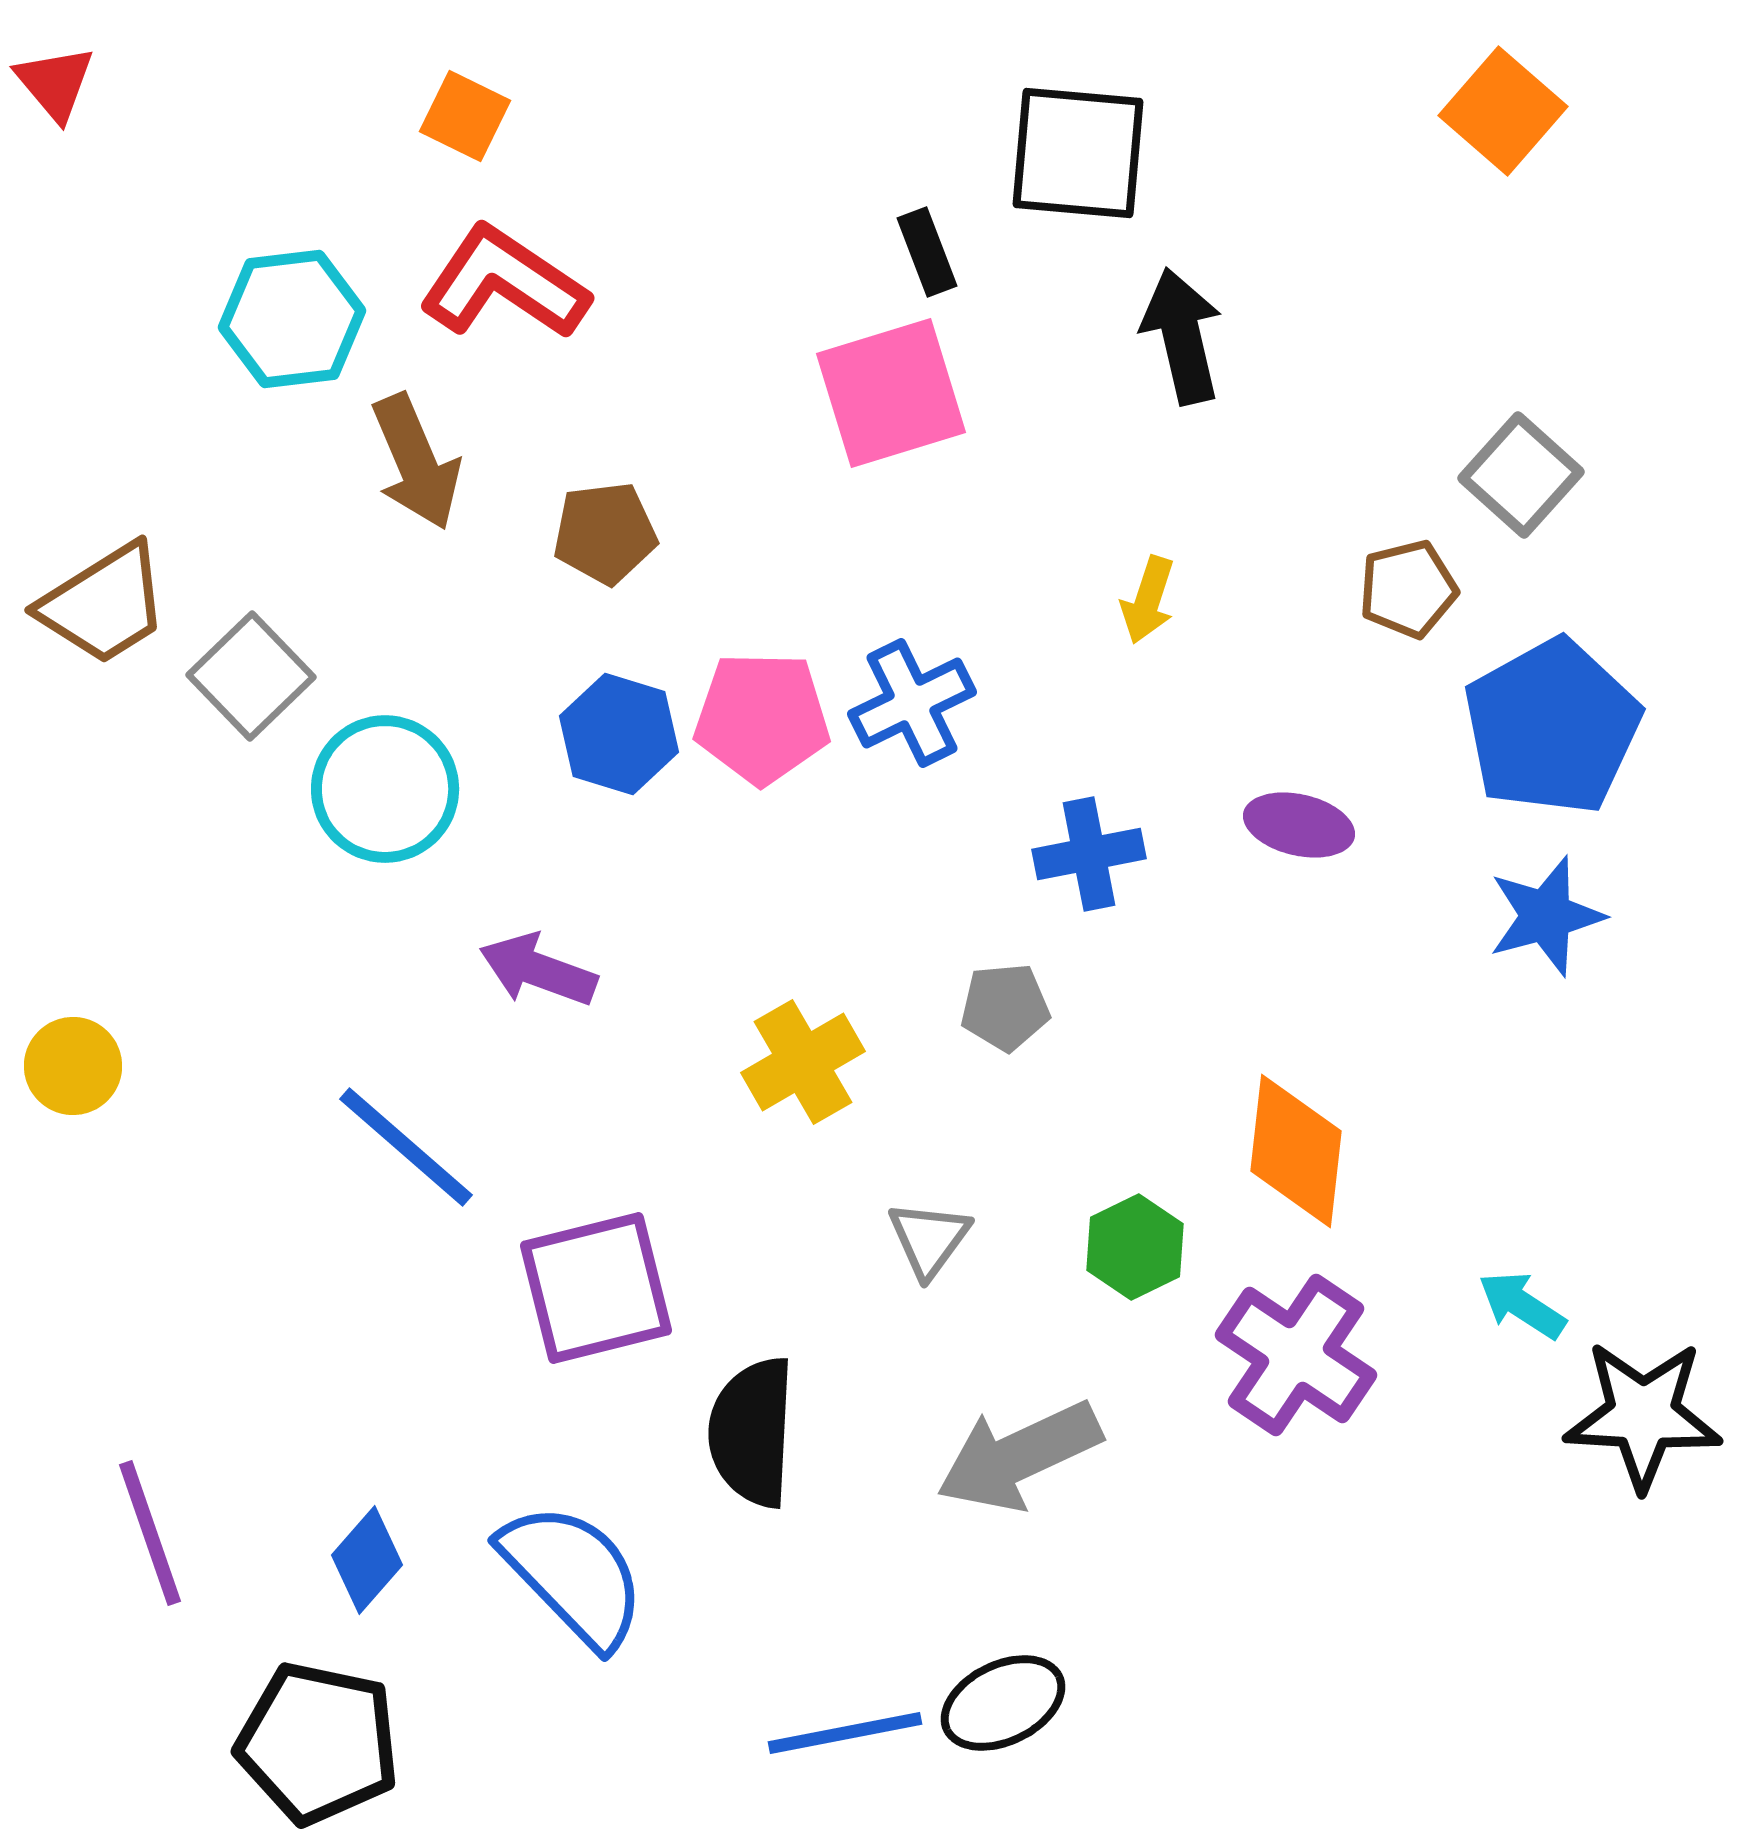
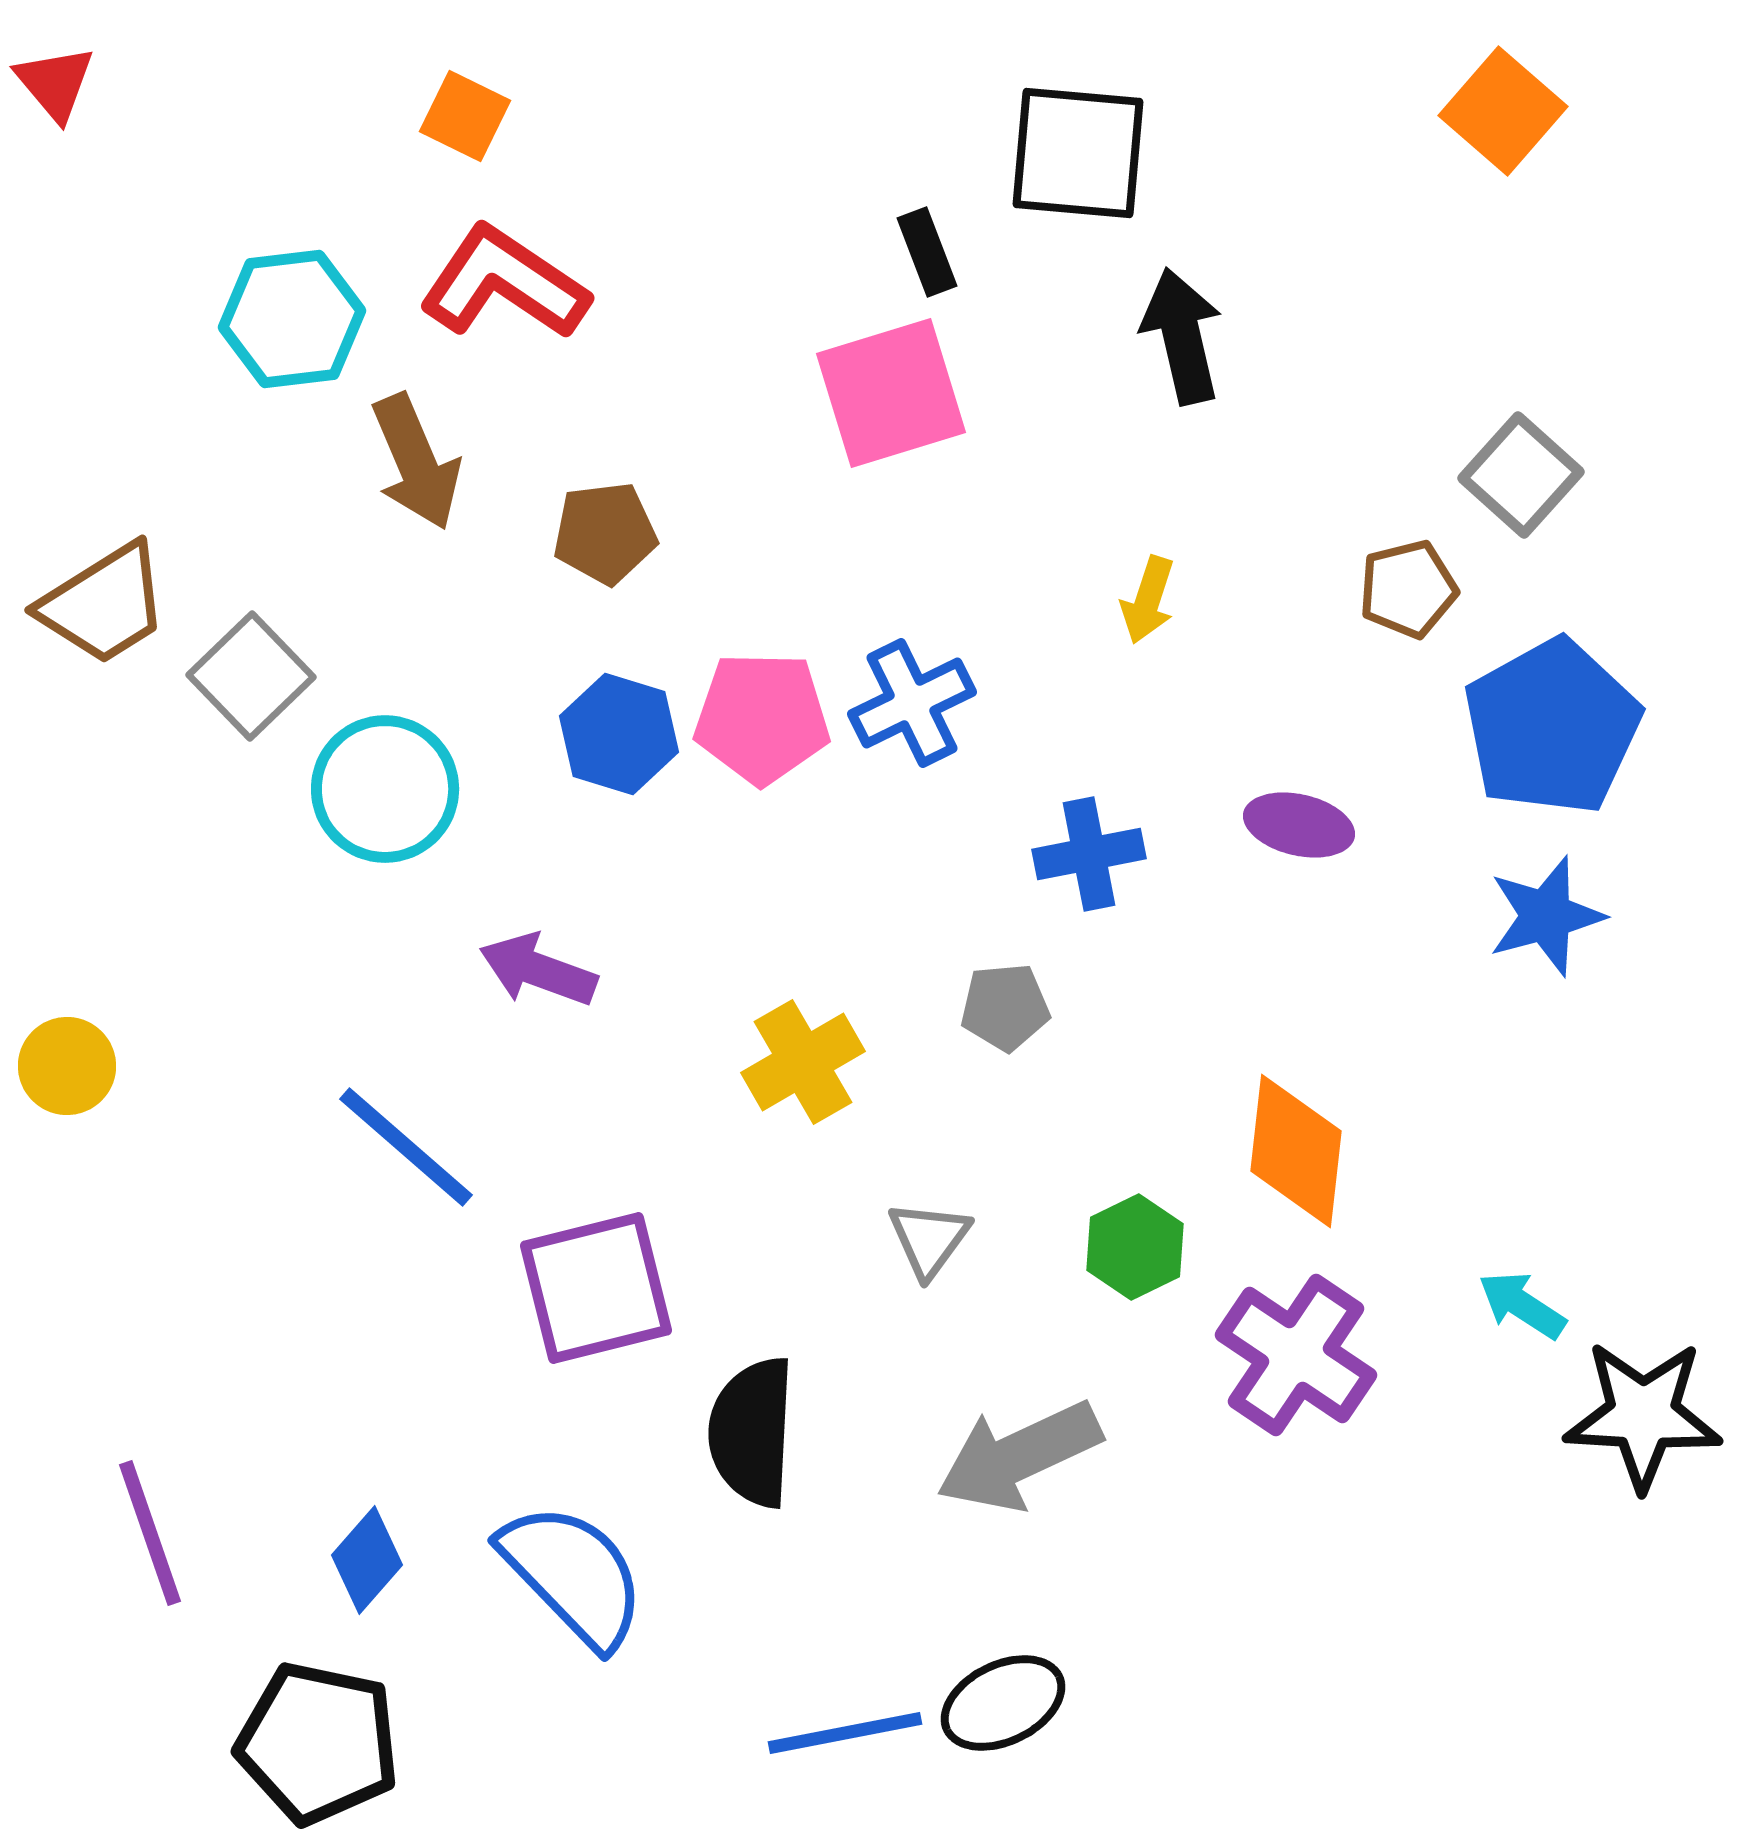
yellow circle at (73, 1066): moved 6 px left
